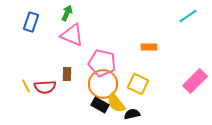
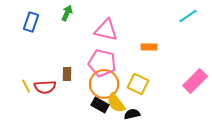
pink triangle: moved 34 px right, 5 px up; rotated 10 degrees counterclockwise
orange circle: moved 1 px right
